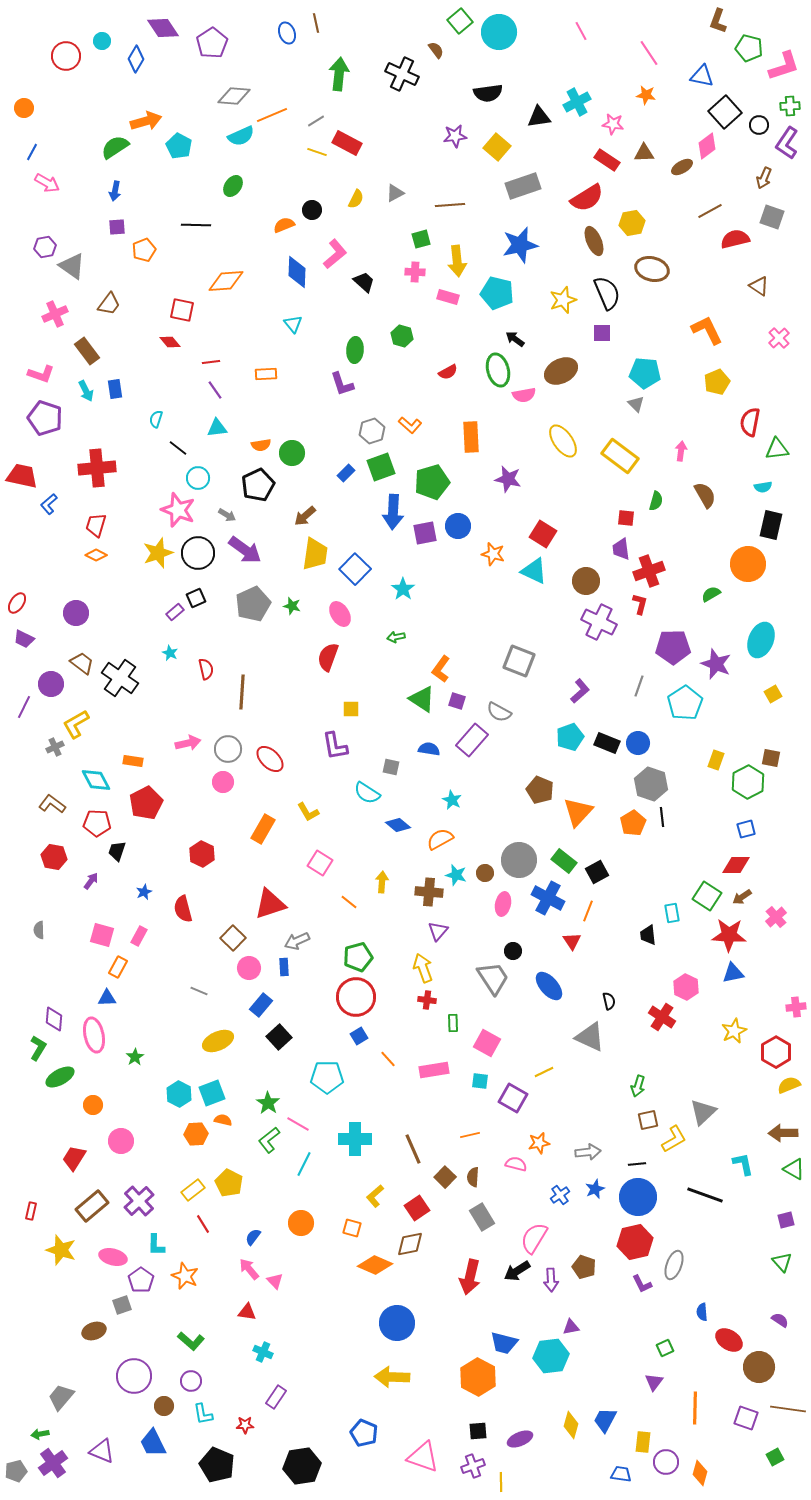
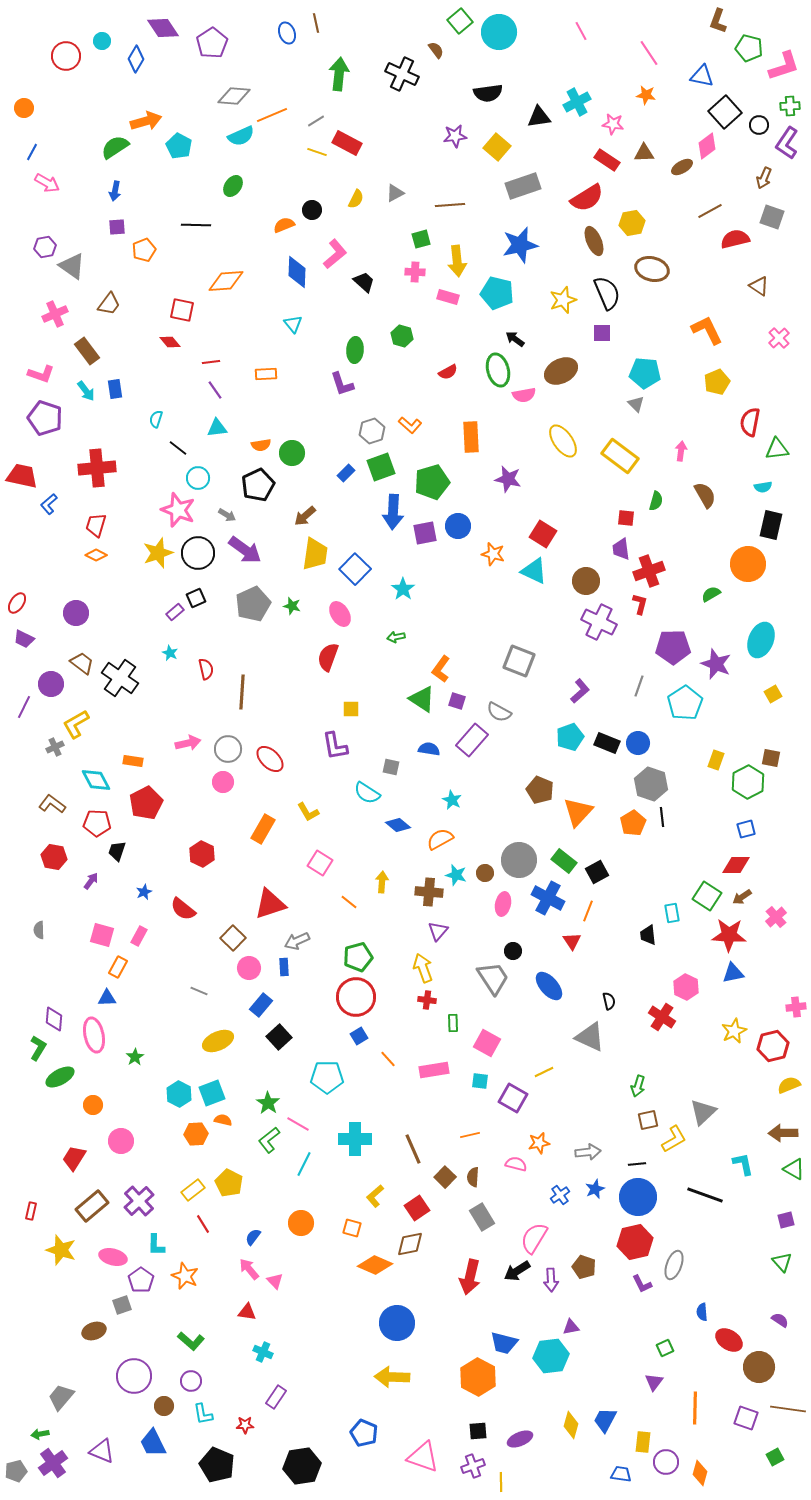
cyan arrow at (86, 391): rotated 10 degrees counterclockwise
red semicircle at (183, 909): rotated 36 degrees counterclockwise
red hexagon at (776, 1052): moved 3 px left, 6 px up; rotated 16 degrees clockwise
